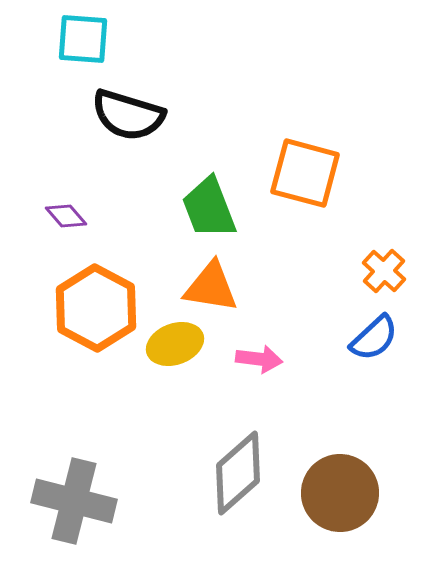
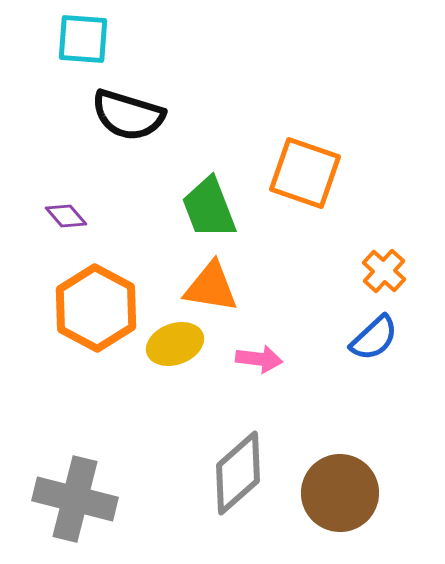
orange square: rotated 4 degrees clockwise
gray cross: moved 1 px right, 2 px up
